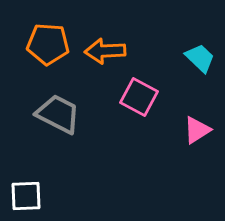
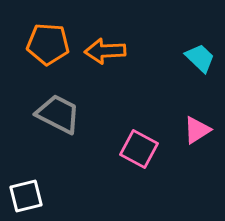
pink square: moved 52 px down
white square: rotated 12 degrees counterclockwise
